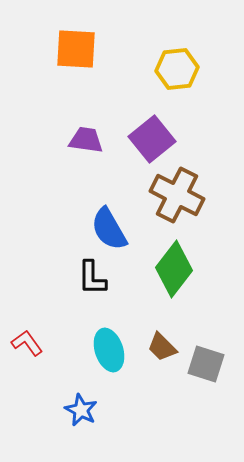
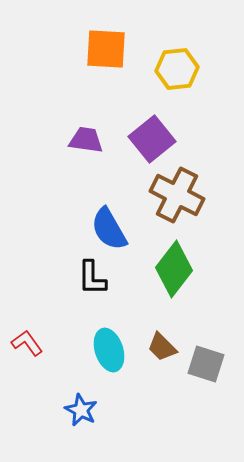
orange square: moved 30 px right
